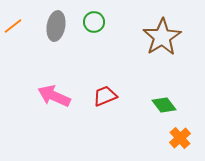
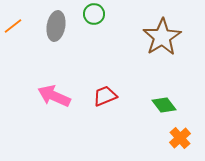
green circle: moved 8 px up
